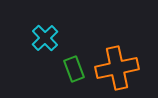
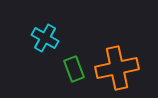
cyan cross: rotated 16 degrees counterclockwise
